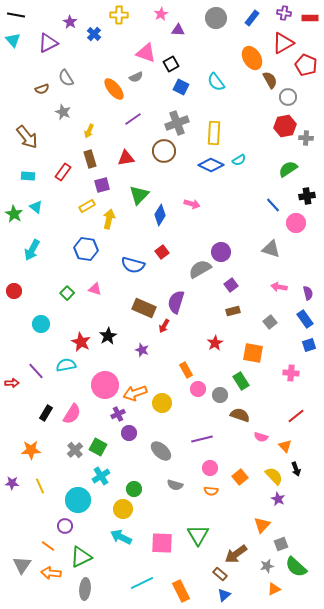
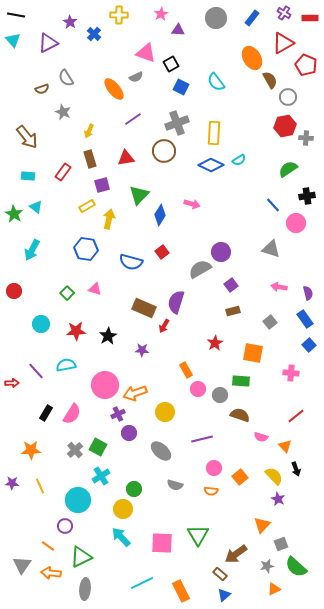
purple cross at (284, 13): rotated 24 degrees clockwise
blue semicircle at (133, 265): moved 2 px left, 3 px up
red star at (81, 342): moved 5 px left, 11 px up; rotated 30 degrees counterclockwise
blue square at (309, 345): rotated 24 degrees counterclockwise
purple star at (142, 350): rotated 16 degrees counterclockwise
green rectangle at (241, 381): rotated 54 degrees counterclockwise
yellow circle at (162, 403): moved 3 px right, 9 px down
pink circle at (210, 468): moved 4 px right
cyan arrow at (121, 537): rotated 20 degrees clockwise
